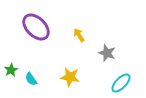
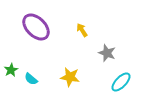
yellow arrow: moved 3 px right, 5 px up
cyan semicircle: rotated 16 degrees counterclockwise
cyan ellipse: moved 1 px up
